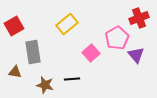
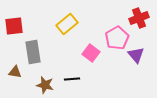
red square: rotated 24 degrees clockwise
pink square: rotated 12 degrees counterclockwise
